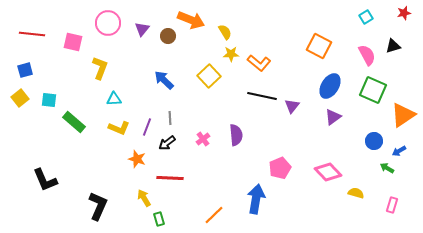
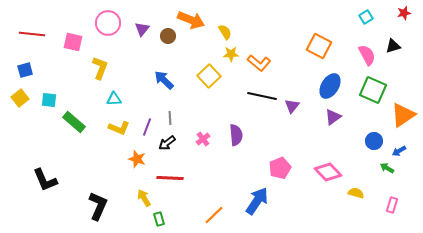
blue arrow at (256, 199): moved 1 px right, 2 px down; rotated 24 degrees clockwise
